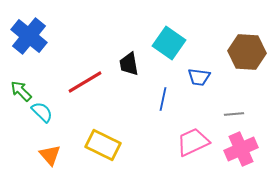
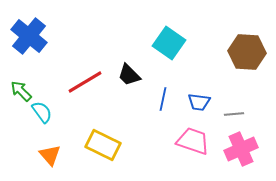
black trapezoid: moved 11 px down; rotated 35 degrees counterclockwise
blue trapezoid: moved 25 px down
cyan semicircle: rotated 10 degrees clockwise
pink trapezoid: moved 1 px up; rotated 44 degrees clockwise
